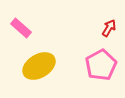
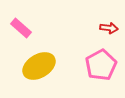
red arrow: rotated 66 degrees clockwise
